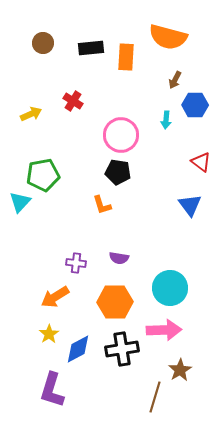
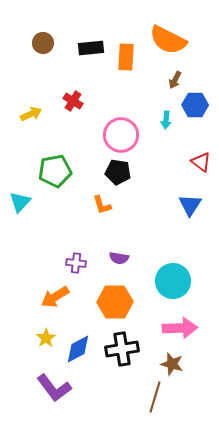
orange semicircle: moved 3 px down; rotated 12 degrees clockwise
green pentagon: moved 12 px right, 4 px up
blue triangle: rotated 10 degrees clockwise
cyan circle: moved 3 px right, 7 px up
pink arrow: moved 16 px right, 2 px up
yellow star: moved 3 px left, 4 px down
brown star: moved 8 px left, 6 px up; rotated 25 degrees counterclockwise
purple L-shape: moved 2 px right, 2 px up; rotated 54 degrees counterclockwise
